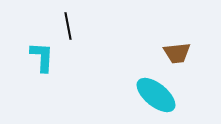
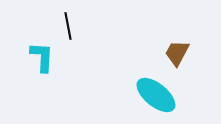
brown trapezoid: rotated 124 degrees clockwise
